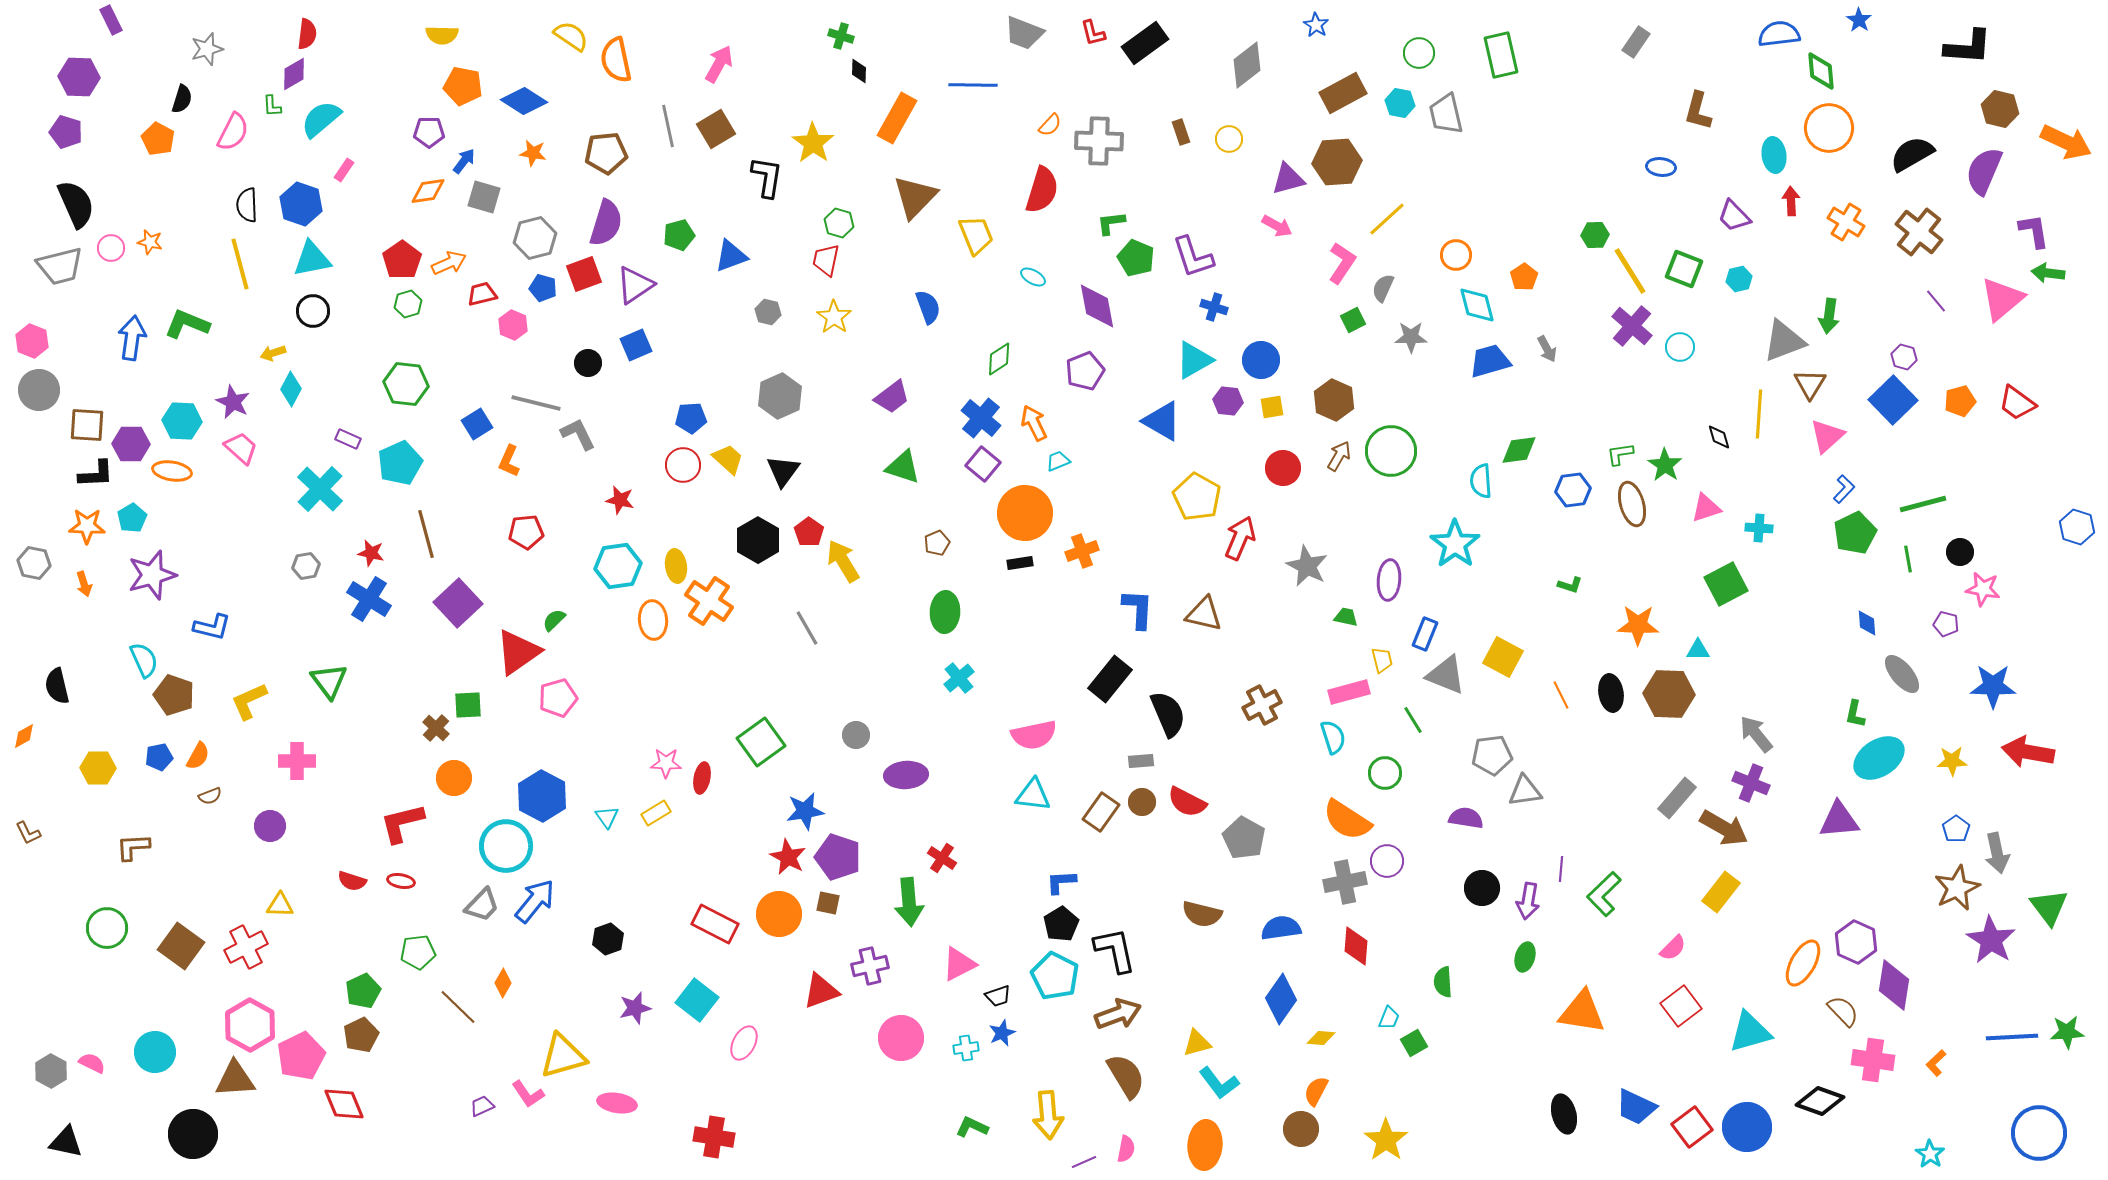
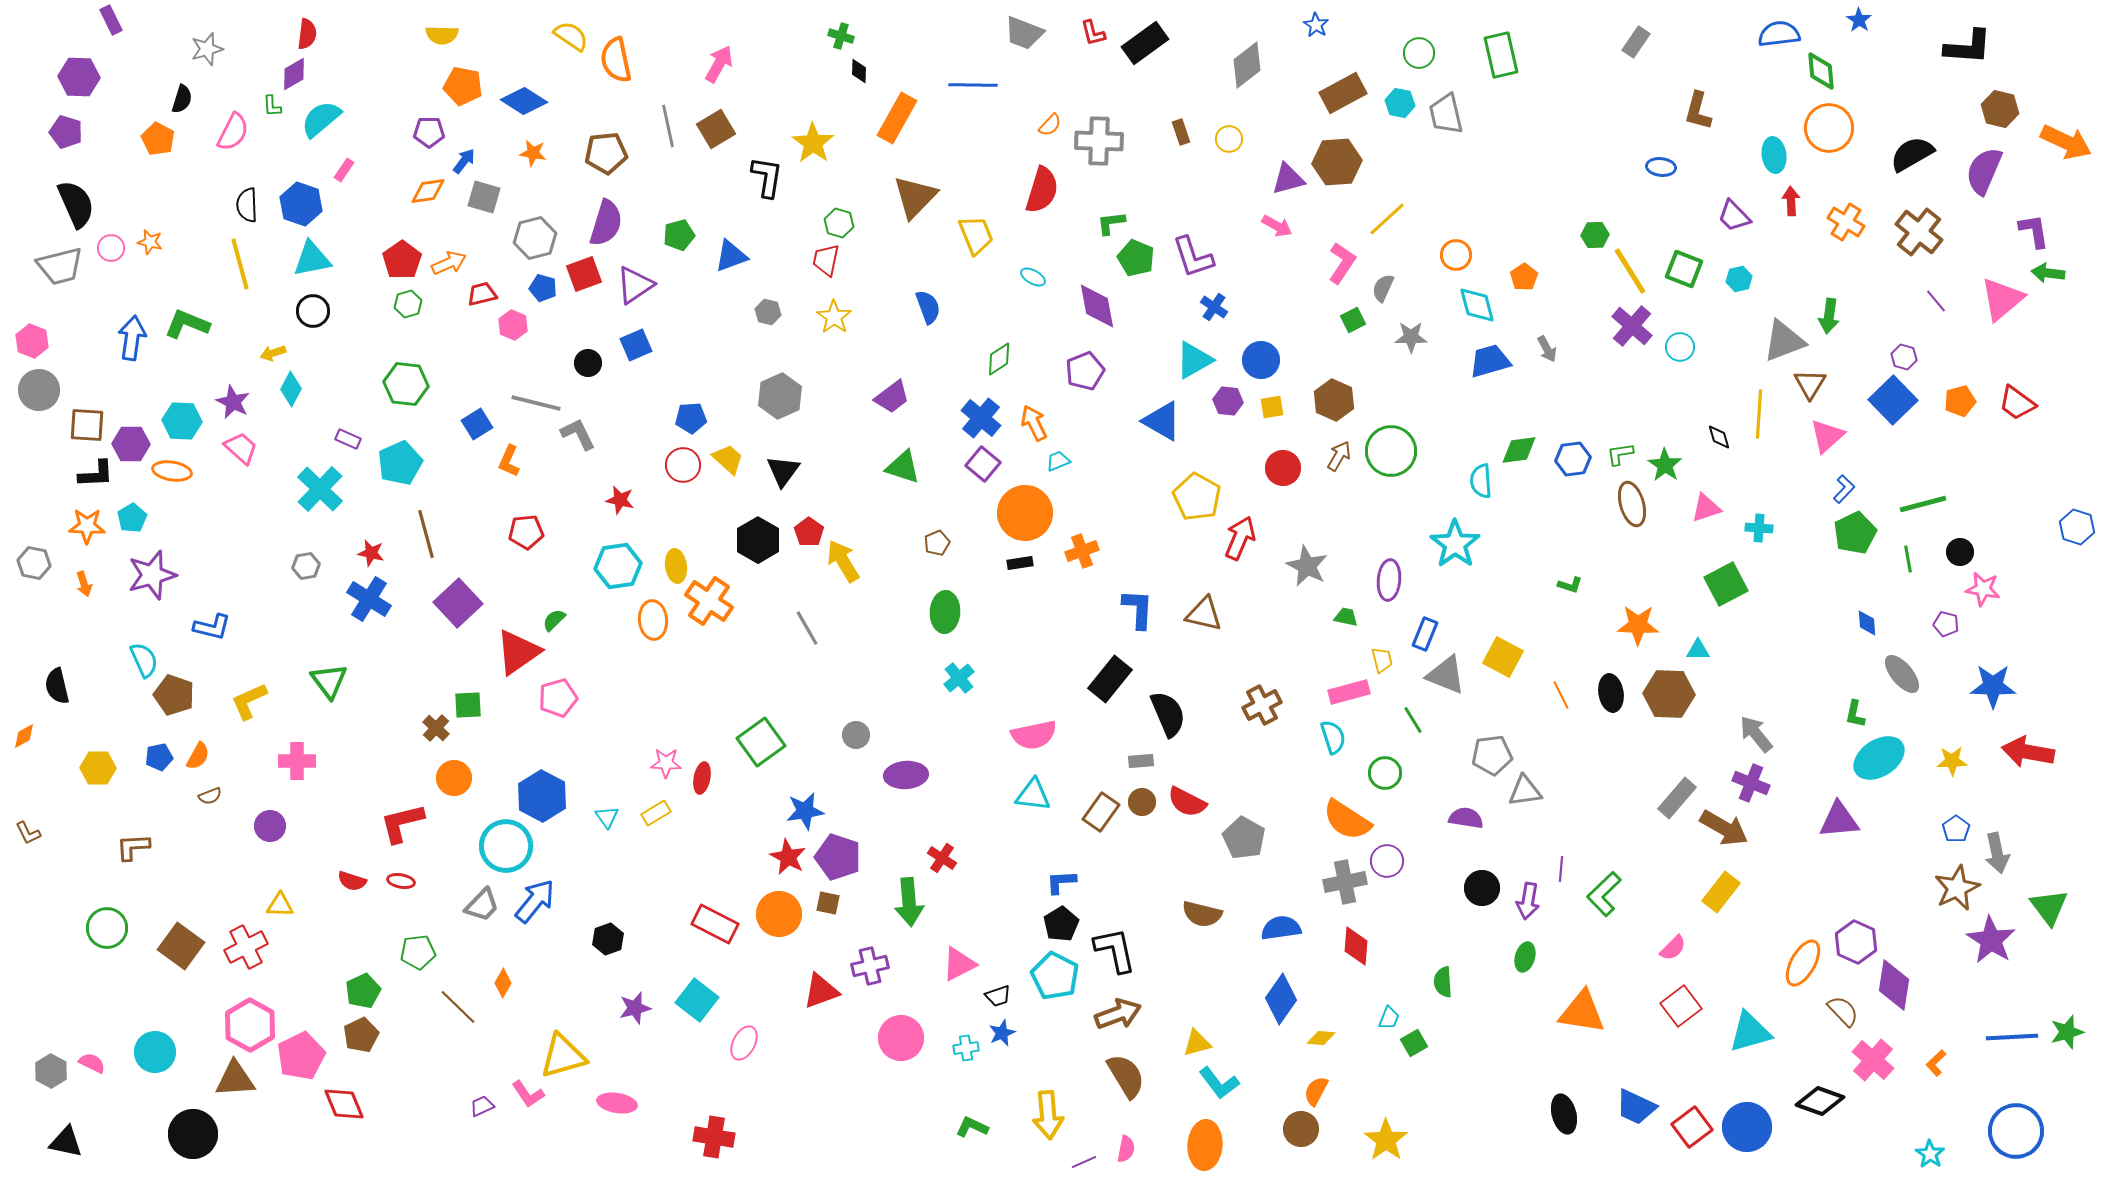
blue cross at (1214, 307): rotated 16 degrees clockwise
blue hexagon at (1573, 490): moved 31 px up
green star at (2067, 1032): rotated 12 degrees counterclockwise
pink cross at (1873, 1060): rotated 33 degrees clockwise
blue circle at (2039, 1133): moved 23 px left, 2 px up
